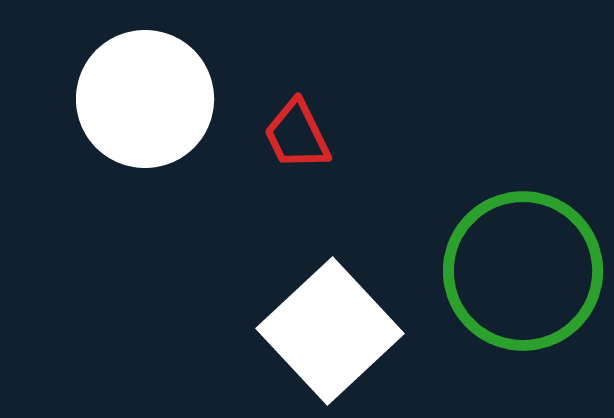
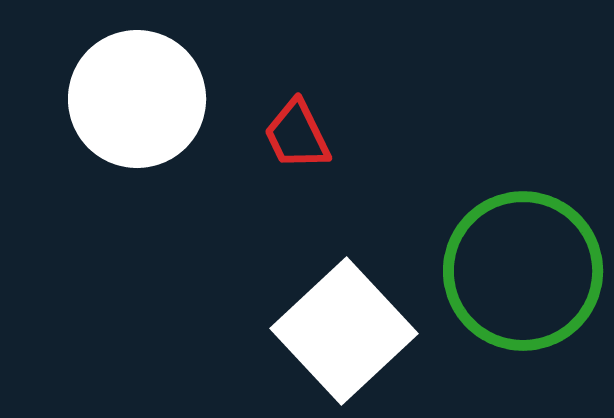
white circle: moved 8 px left
white square: moved 14 px right
